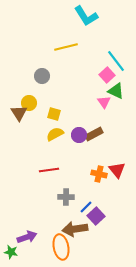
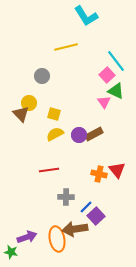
brown triangle: moved 2 px right, 1 px down; rotated 12 degrees counterclockwise
orange ellipse: moved 4 px left, 8 px up
